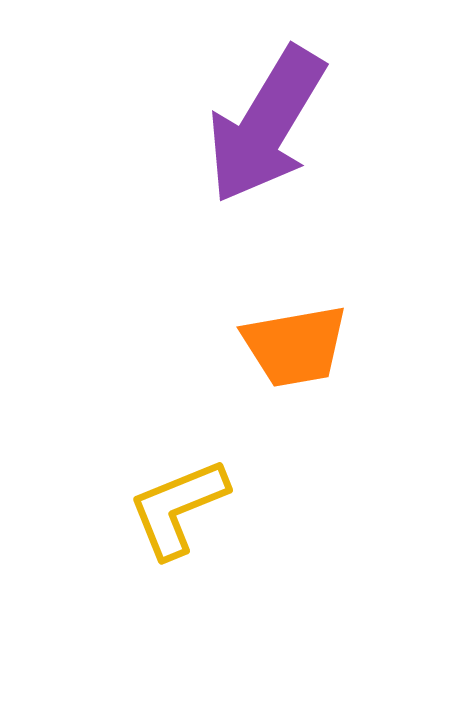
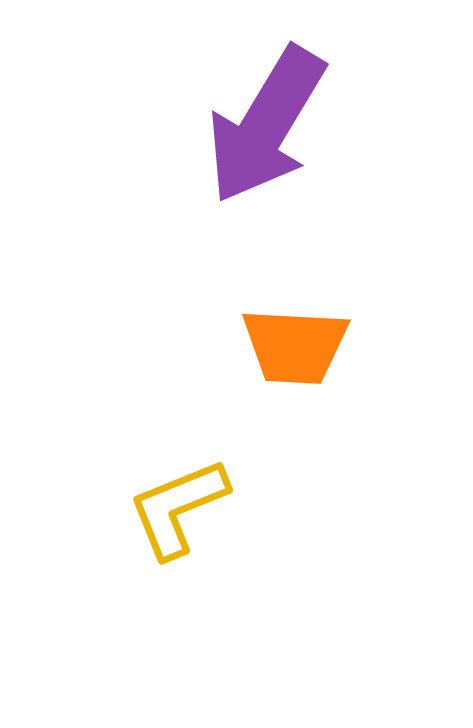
orange trapezoid: rotated 13 degrees clockwise
